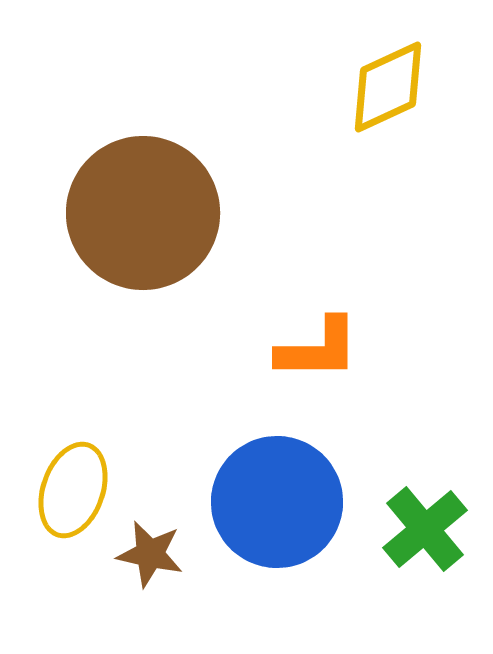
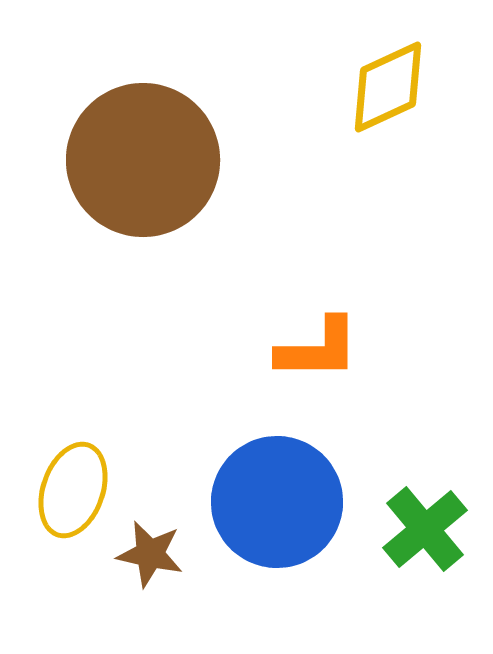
brown circle: moved 53 px up
